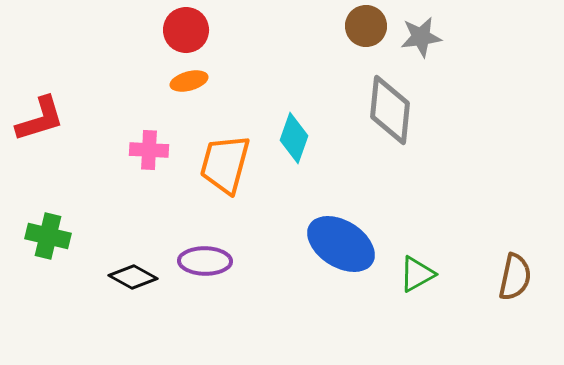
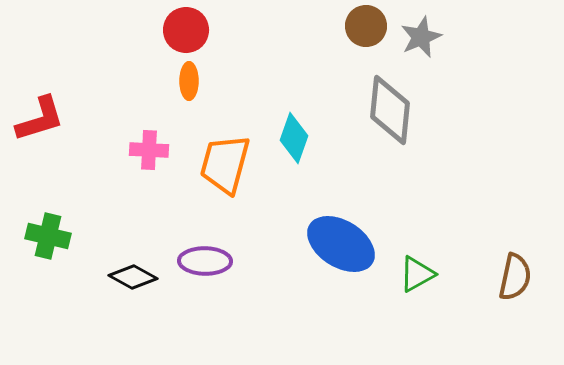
gray star: rotated 15 degrees counterclockwise
orange ellipse: rotated 75 degrees counterclockwise
